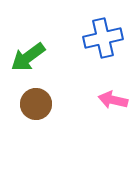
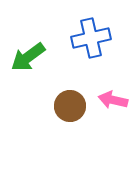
blue cross: moved 12 px left
brown circle: moved 34 px right, 2 px down
